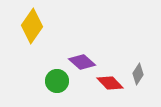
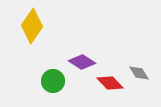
purple diamond: rotated 8 degrees counterclockwise
gray diamond: moved 1 px right, 1 px up; rotated 65 degrees counterclockwise
green circle: moved 4 px left
